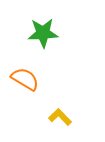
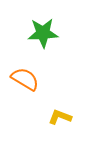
yellow L-shape: rotated 25 degrees counterclockwise
